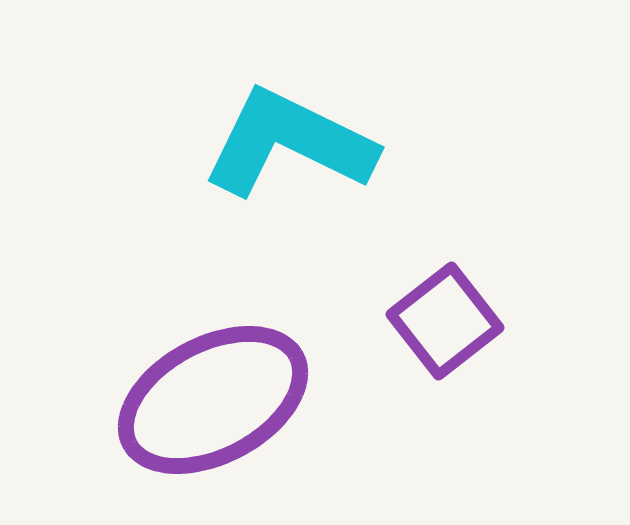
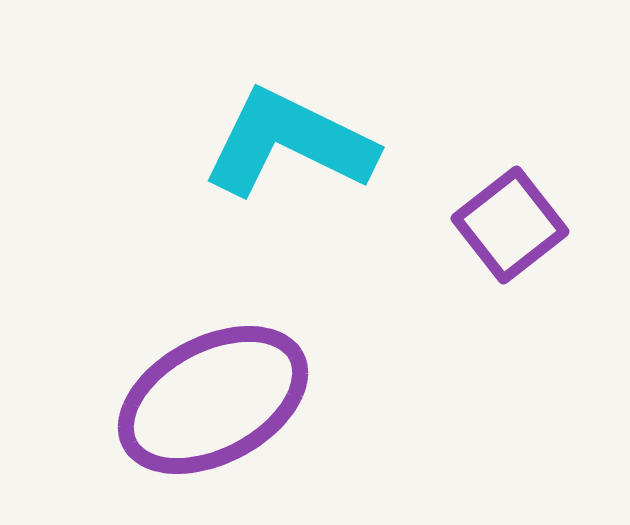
purple square: moved 65 px right, 96 px up
